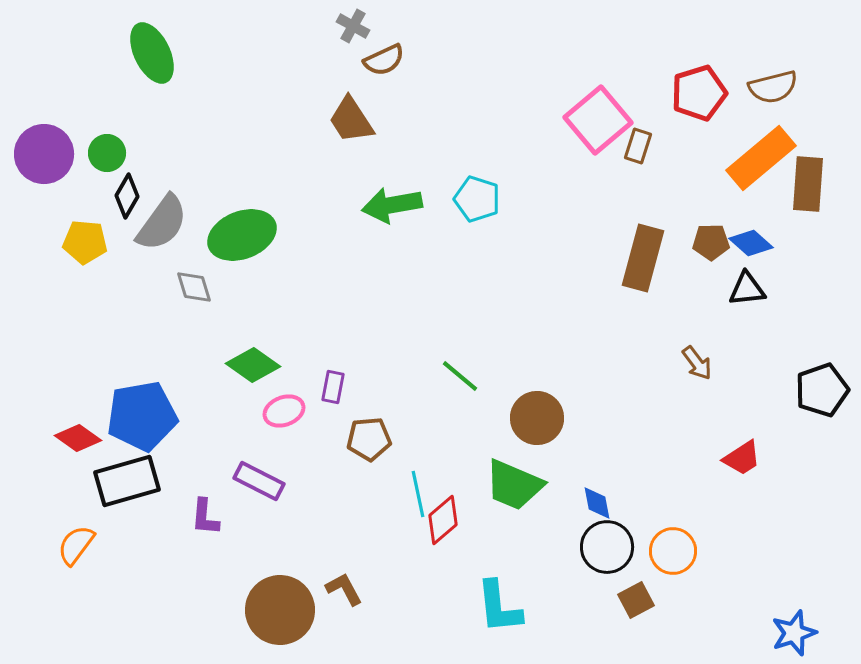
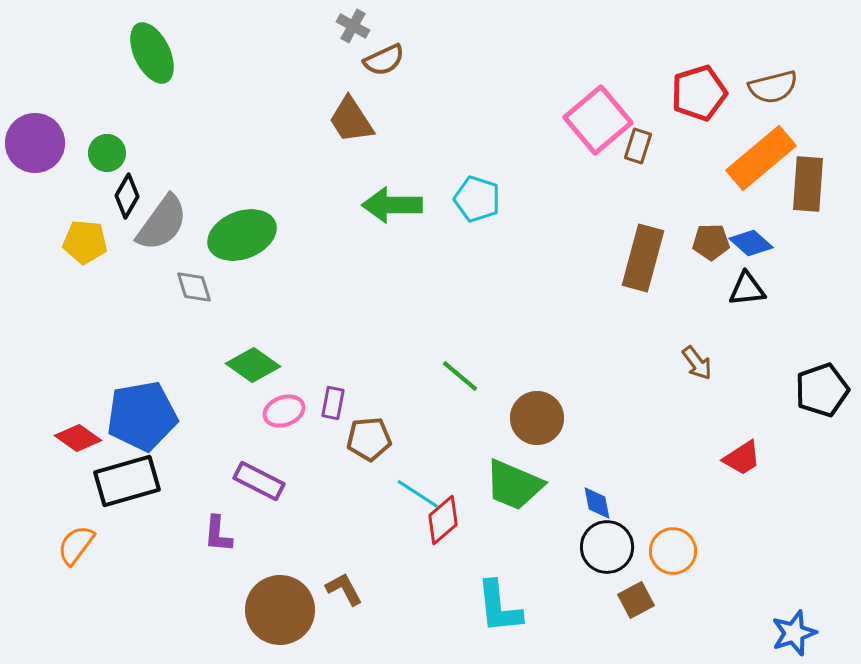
purple circle at (44, 154): moved 9 px left, 11 px up
green arrow at (392, 205): rotated 10 degrees clockwise
purple rectangle at (333, 387): moved 16 px down
cyan line at (418, 494): rotated 45 degrees counterclockwise
purple L-shape at (205, 517): moved 13 px right, 17 px down
